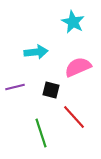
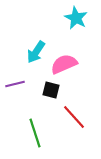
cyan star: moved 3 px right, 4 px up
cyan arrow: rotated 130 degrees clockwise
pink semicircle: moved 14 px left, 3 px up
purple line: moved 3 px up
green line: moved 6 px left
